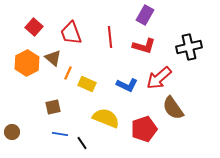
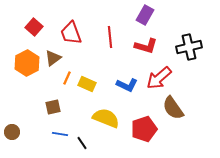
red L-shape: moved 2 px right
brown triangle: rotated 42 degrees clockwise
orange line: moved 1 px left, 5 px down
